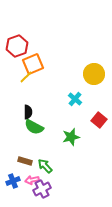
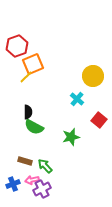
yellow circle: moved 1 px left, 2 px down
cyan cross: moved 2 px right
blue cross: moved 3 px down
